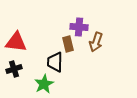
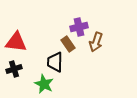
purple cross: rotated 18 degrees counterclockwise
brown rectangle: rotated 21 degrees counterclockwise
green star: rotated 18 degrees counterclockwise
